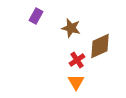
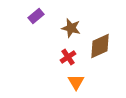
purple rectangle: rotated 21 degrees clockwise
red cross: moved 9 px left, 3 px up
